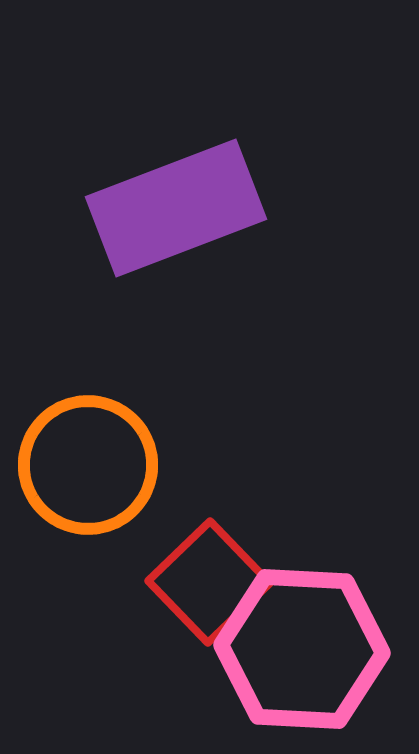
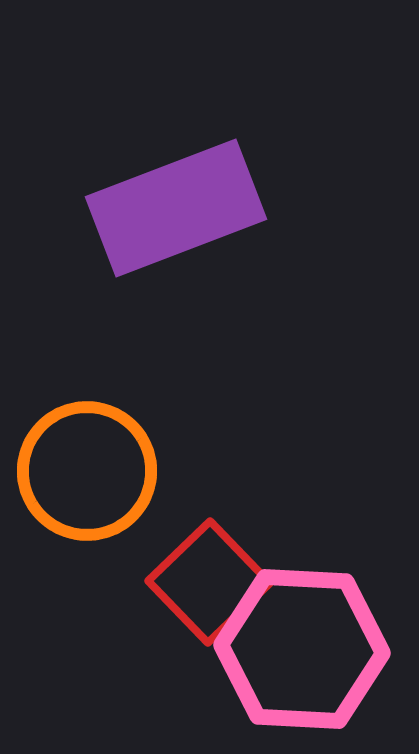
orange circle: moved 1 px left, 6 px down
